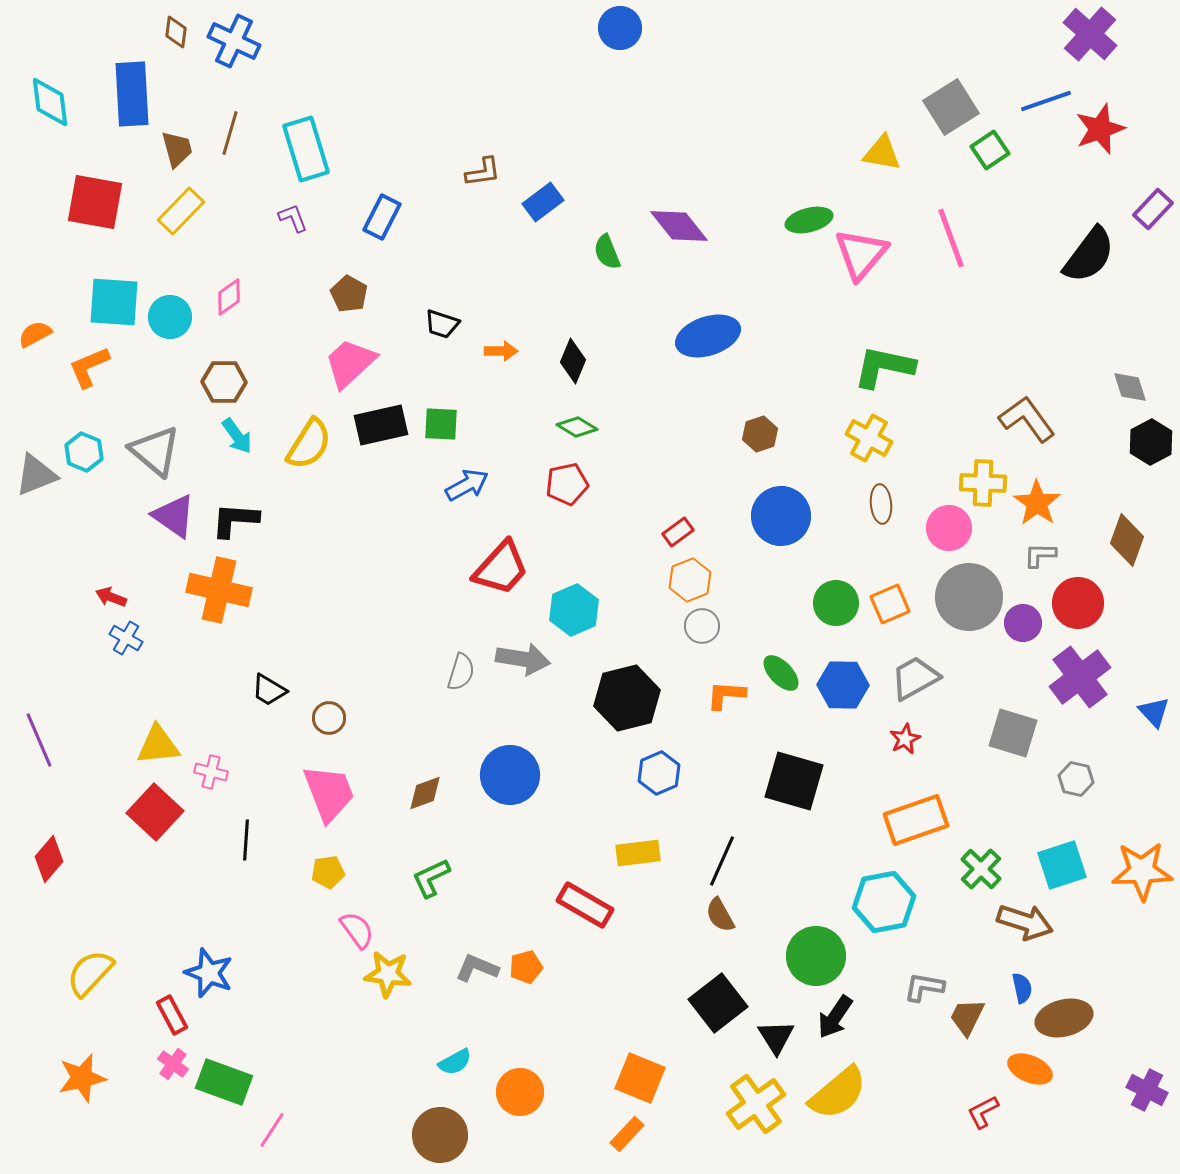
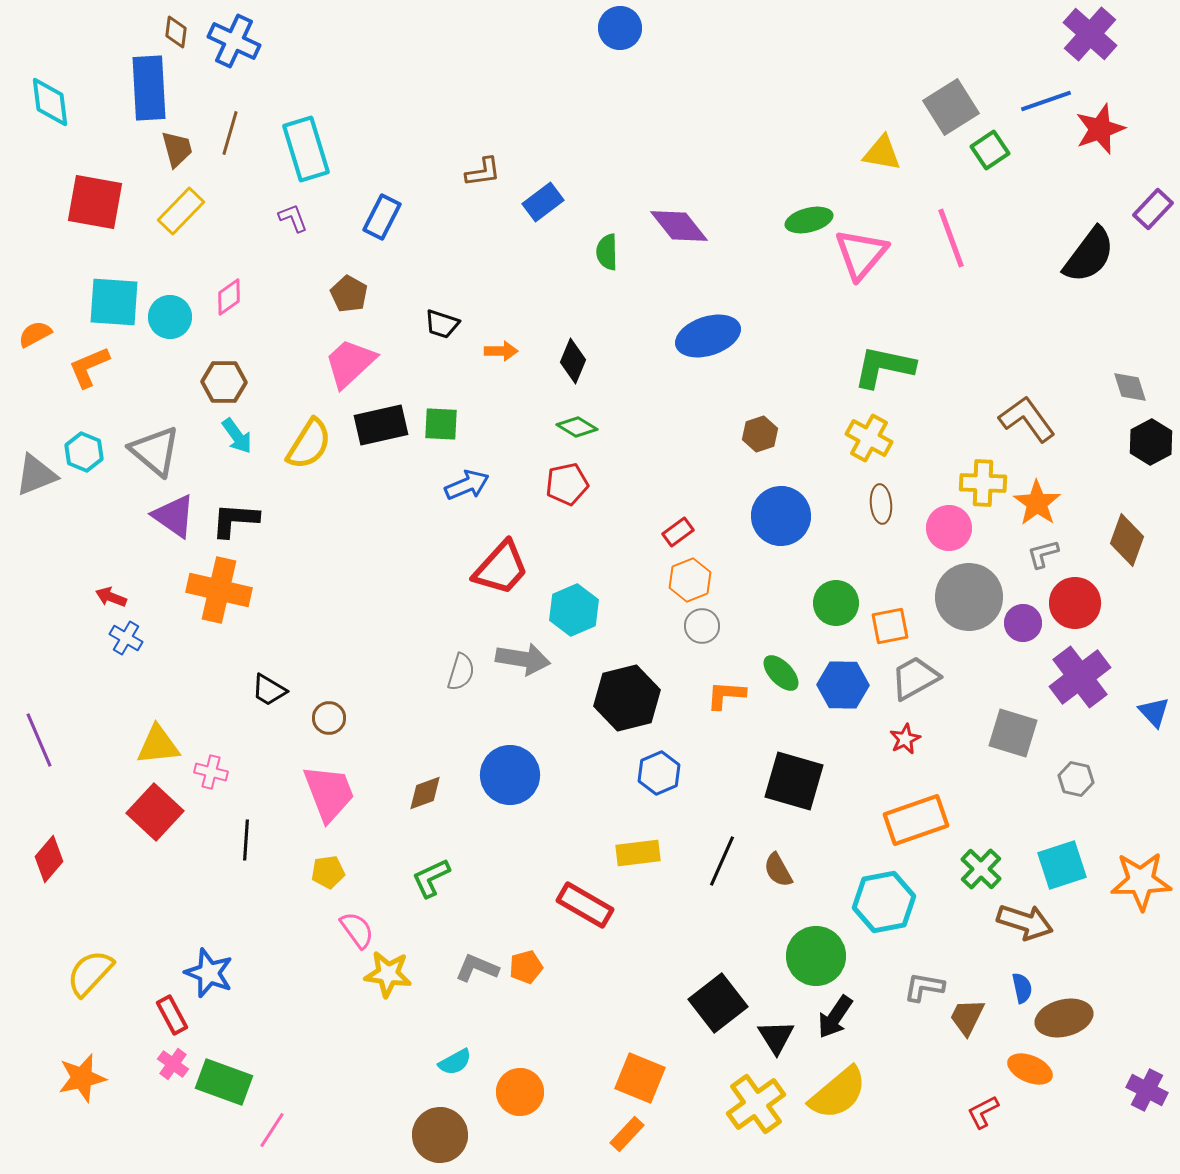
blue rectangle at (132, 94): moved 17 px right, 6 px up
green semicircle at (607, 252): rotated 21 degrees clockwise
blue arrow at (467, 485): rotated 6 degrees clockwise
gray L-shape at (1040, 555): moved 3 px right, 1 px up; rotated 16 degrees counterclockwise
red circle at (1078, 603): moved 3 px left
orange square at (890, 604): moved 22 px down; rotated 12 degrees clockwise
orange star at (1142, 871): moved 1 px left, 10 px down
brown semicircle at (720, 915): moved 58 px right, 45 px up
